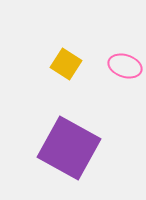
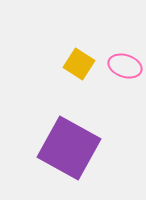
yellow square: moved 13 px right
